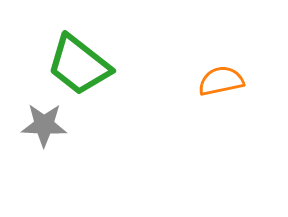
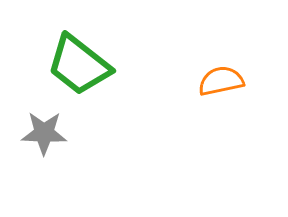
gray star: moved 8 px down
